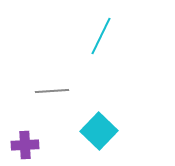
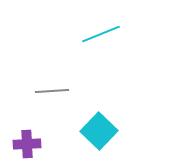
cyan line: moved 2 px up; rotated 42 degrees clockwise
purple cross: moved 2 px right, 1 px up
